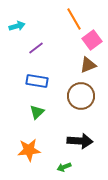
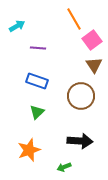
cyan arrow: rotated 14 degrees counterclockwise
purple line: moved 2 px right; rotated 42 degrees clockwise
brown triangle: moved 6 px right; rotated 42 degrees counterclockwise
blue rectangle: rotated 10 degrees clockwise
orange star: rotated 15 degrees counterclockwise
